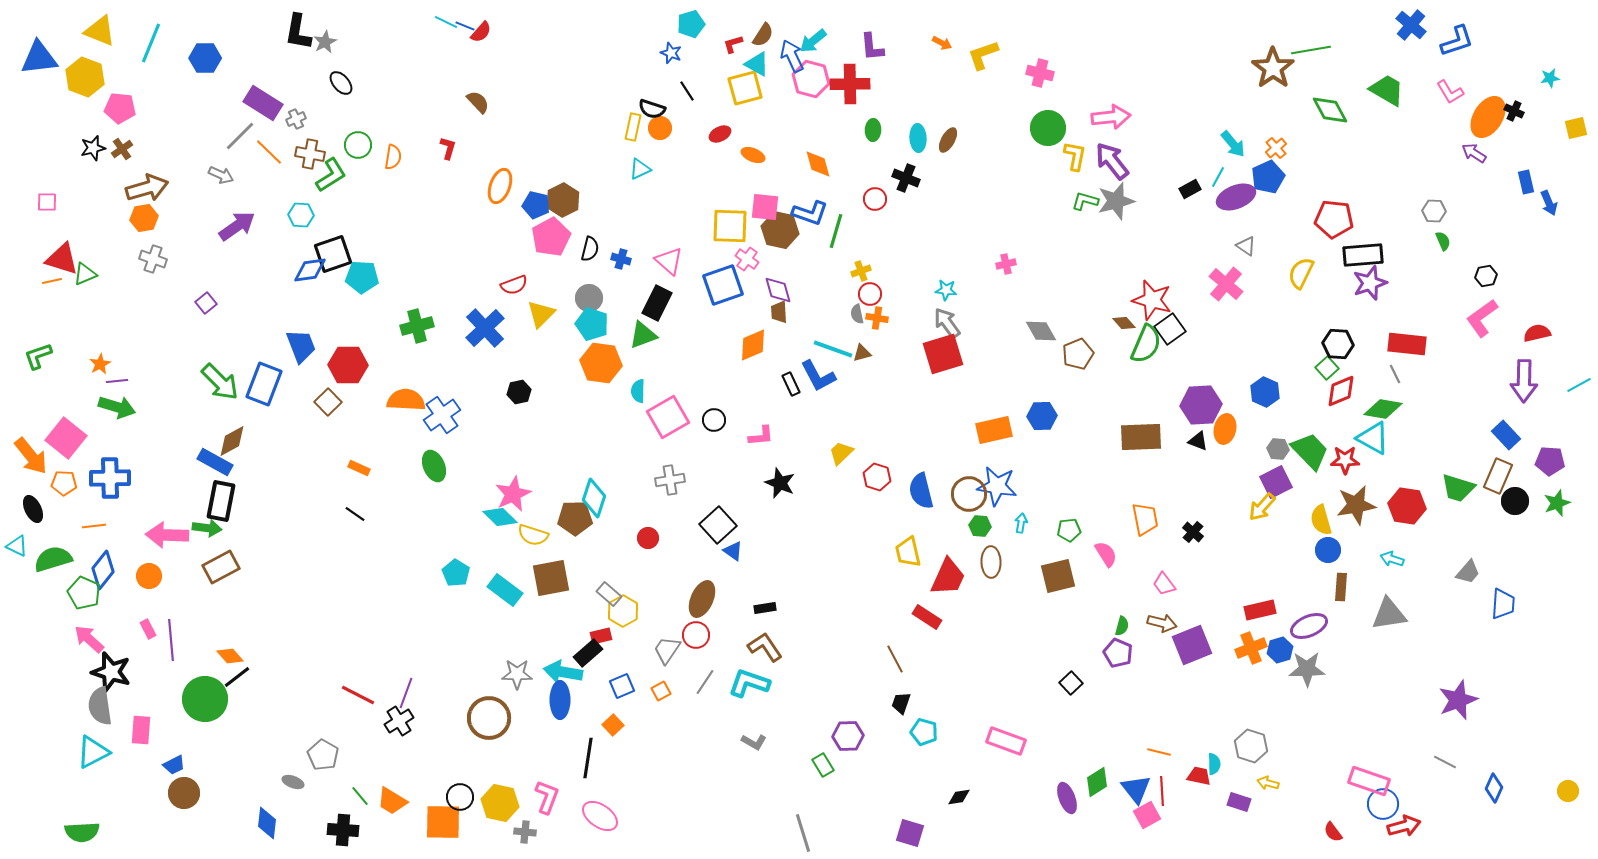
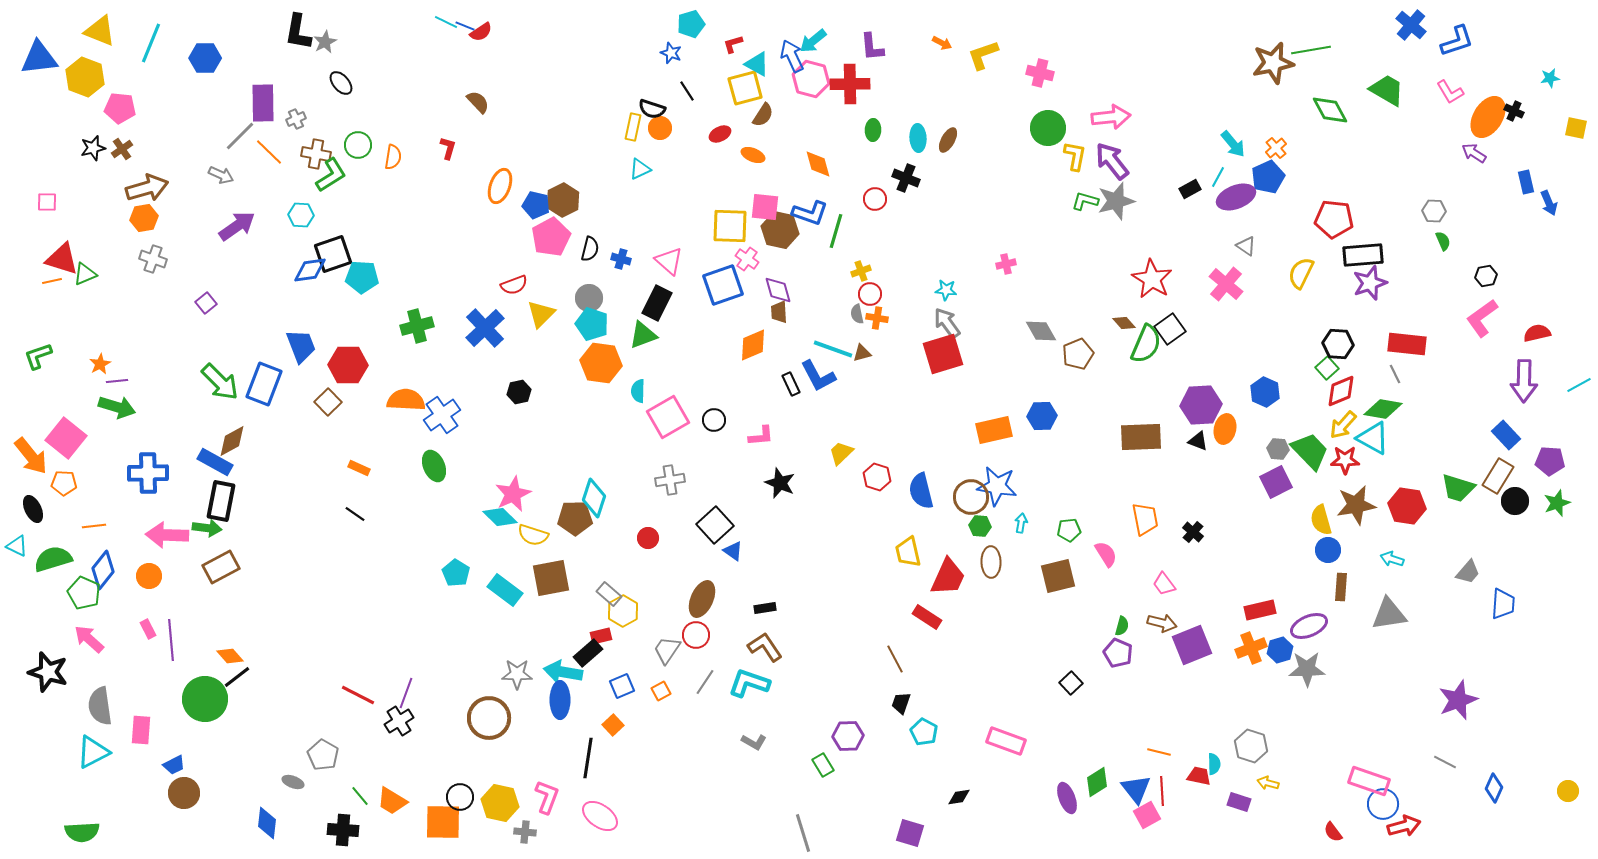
red semicircle at (481, 32): rotated 15 degrees clockwise
brown semicircle at (763, 35): moved 80 px down
brown star at (1273, 68): moved 5 px up; rotated 24 degrees clockwise
purple rectangle at (263, 103): rotated 57 degrees clockwise
yellow square at (1576, 128): rotated 25 degrees clockwise
brown cross at (310, 154): moved 6 px right
red star at (1152, 300): moved 21 px up; rotated 15 degrees clockwise
brown rectangle at (1498, 476): rotated 8 degrees clockwise
blue cross at (110, 478): moved 38 px right, 5 px up
brown circle at (969, 494): moved 2 px right, 3 px down
yellow arrow at (1262, 507): moved 81 px right, 82 px up
black square at (718, 525): moved 3 px left
black star at (111, 672): moved 63 px left
cyan pentagon at (924, 732): rotated 12 degrees clockwise
